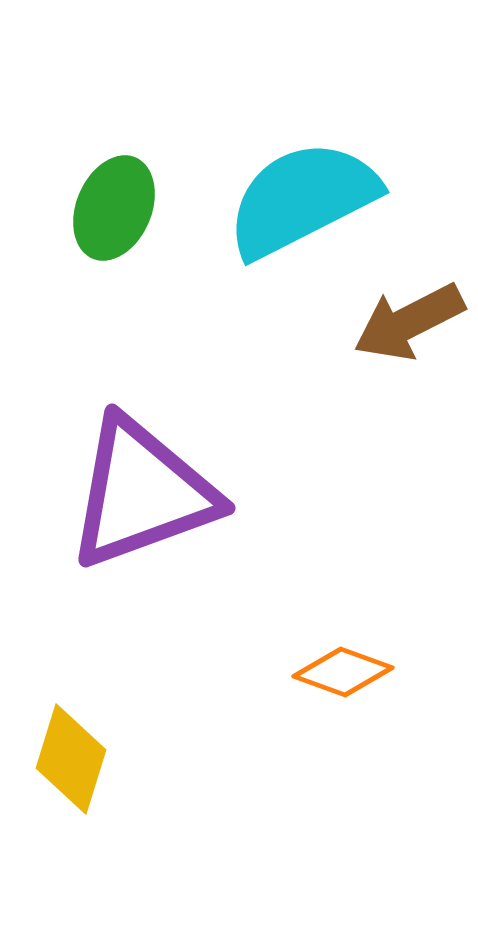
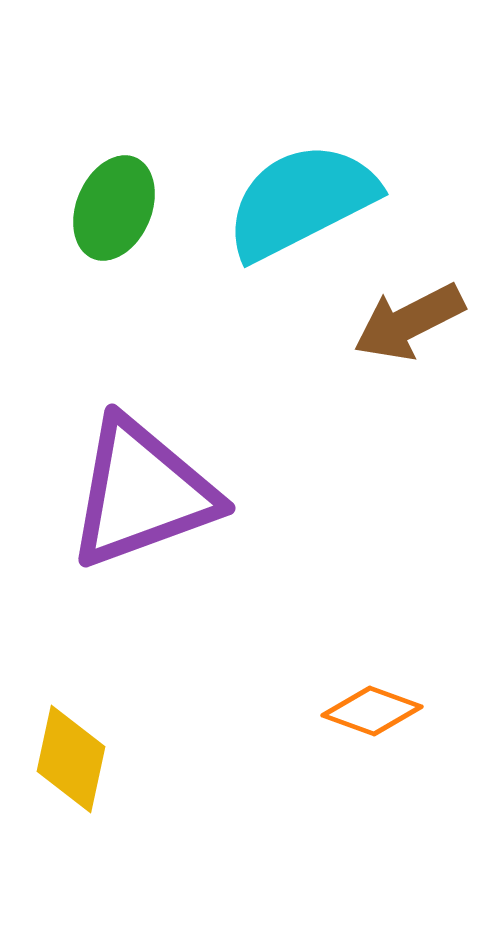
cyan semicircle: moved 1 px left, 2 px down
orange diamond: moved 29 px right, 39 px down
yellow diamond: rotated 5 degrees counterclockwise
